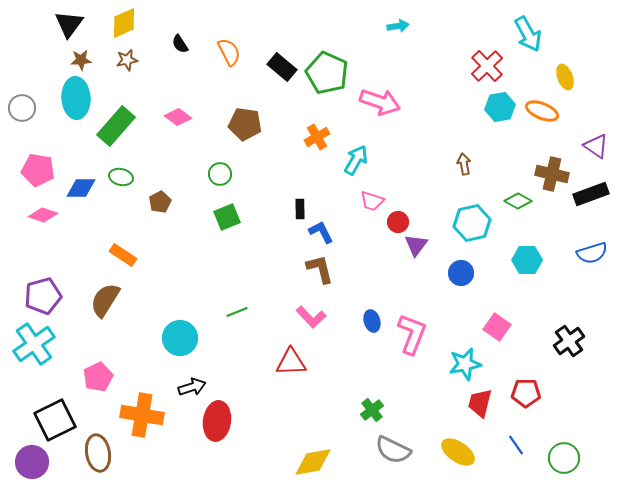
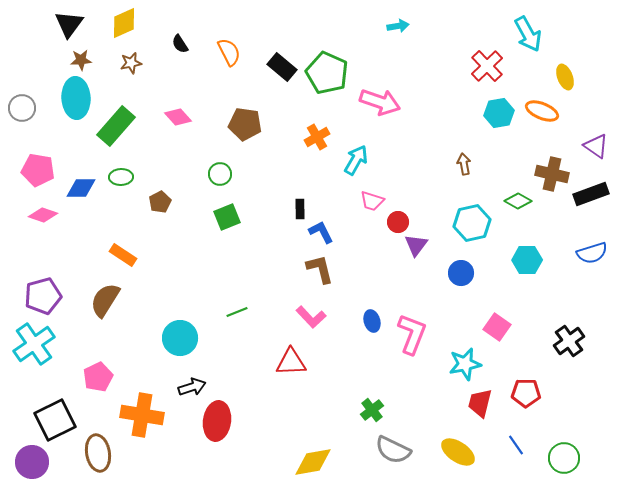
brown star at (127, 60): moved 4 px right, 3 px down
cyan hexagon at (500, 107): moved 1 px left, 6 px down
pink diamond at (178, 117): rotated 12 degrees clockwise
green ellipse at (121, 177): rotated 15 degrees counterclockwise
